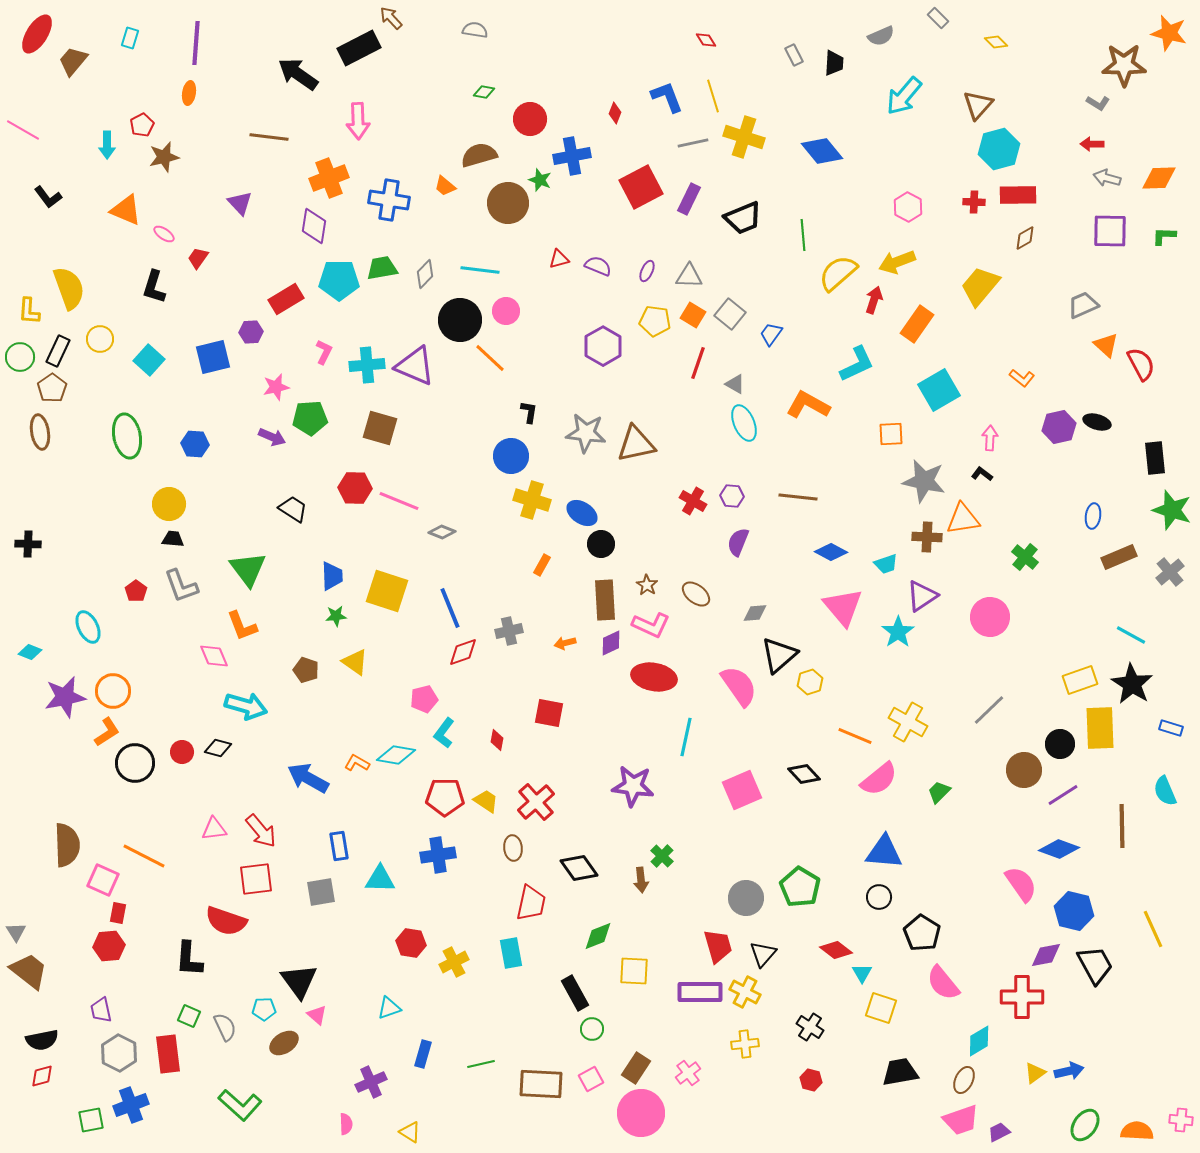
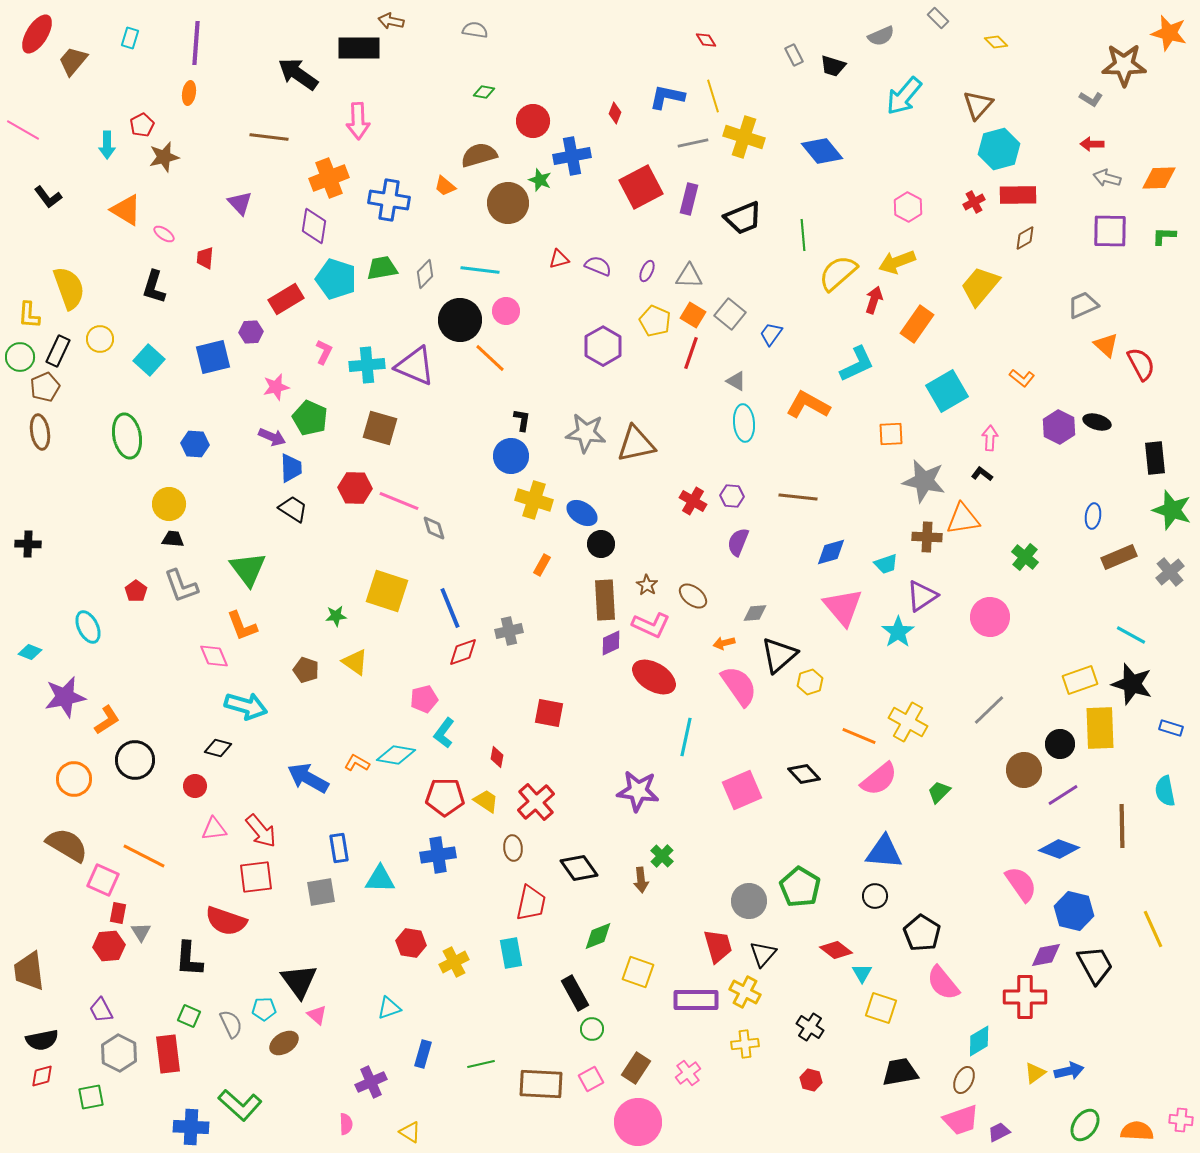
brown arrow at (391, 18): moved 3 px down; rotated 35 degrees counterclockwise
black rectangle at (359, 48): rotated 27 degrees clockwise
black trapezoid at (834, 63): moved 1 px left, 3 px down; rotated 104 degrees clockwise
blue L-shape at (667, 97): rotated 57 degrees counterclockwise
gray L-shape at (1098, 103): moved 7 px left, 4 px up
red circle at (530, 119): moved 3 px right, 2 px down
purple rectangle at (689, 199): rotated 12 degrees counterclockwise
red cross at (974, 202): rotated 30 degrees counterclockwise
orange triangle at (126, 210): rotated 8 degrees clockwise
red trapezoid at (198, 258): moved 7 px right; rotated 30 degrees counterclockwise
cyan pentagon at (339, 280): moved 3 px left, 1 px up; rotated 18 degrees clockwise
yellow L-shape at (29, 311): moved 4 px down
yellow pentagon at (655, 321): rotated 16 degrees clockwise
red line at (698, 363): moved 7 px left, 10 px up
gray triangle at (735, 384): moved 1 px right, 3 px up
brown pentagon at (52, 388): moved 7 px left, 1 px up; rotated 12 degrees clockwise
cyan square at (939, 390): moved 8 px right, 1 px down
black L-shape at (529, 412): moved 7 px left, 8 px down
green pentagon at (310, 418): rotated 28 degrees clockwise
cyan ellipse at (744, 423): rotated 18 degrees clockwise
purple hexagon at (1059, 427): rotated 20 degrees counterclockwise
yellow cross at (532, 500): moved 2 px right
gray diamond at (442, 532): moved 8 px left, 4 px up; rotated 52 degrees clockwise
blue diamond at (831, 552): rotated 44 degrees counterclockwise
blue trapezoid at (332, 576): moved 41 px left, 108 px up
brown ellipse at (696, 594): moved 3 px left, 2 px down
orange arrow at (565, 643): moved 159 px right
red ellipse at (654, 677): rotated 21 degrees clockwise
black star at (1132, 684): rotated 15 degrees counterclockwise
orange circle at (113, 691): moved 39 px left, 88 px down
orange L-shape at (107, 732): moved 12 px up
orange line at (855, 736): moved 4 px right
red diamond at (497, 740): moved 17 px down
red circle at (182, 752): moved 13 px right, 34 px down
black circle at (135, 763): moved 3 px up
purple star at (633, 786): moved 5 px right, 5 px down
cyan semicircle at (1165, 791): rotated 12 degrees clockwise
brown semicircle at (67, 845): rotated 57 degrees counterclockwise
blue rectangle at (339, 846): moved 2 px down
red square at (256, 879): moved 2 px up
black circle at (879, 897): moved 4 px left, 1 px up
gray circle at (746, 898): moved 3 px right, 3 px down
gray triangle at (16, 932): moved 125 px right
brown trapezoid at (29, 971): rotated 135 degrees counterclockwise
yellow square at (634, 971): moved 4 px right, 1 px down; rotated 16 degrees clockwise
purple rectangle at (700, 992): moved 4 px left, 8 px down
red cross at (1022, 997): moved 3 px right
purple trapezoid at (101, 1010): rotated 16 degrees counterclockwise
gray semicircle at (225, 1027): moved 6 px right, 3 px up
blue cross at (131, 1105): moved 60 px right, 22 px down; rotated 24 degrees clockwise
pink circle at (641, 1113): moved 3 px left, 9 px down
green square at (91, 1120): moved 23 px up
